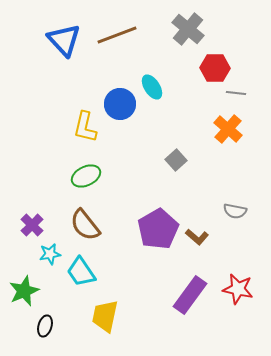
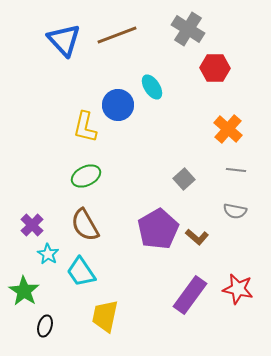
gray cross: rotated 8 degrees counterclockwise
gray line: moved 77 px down
blue circle: moved 2 px left, 1 px down
gray square: moved 8 px right, 19 px down
brown semicircle: rotated 8 degrees clockwise
cyan star: moved 2 px left; rotated 30 degrees counterclockwise
green star: rotated 16 degrees counterclockwise
